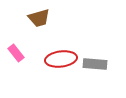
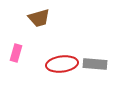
pink rectangle: rotated 54 degrees clockwise
red ellipse: moved 1 px right, 5 px down
